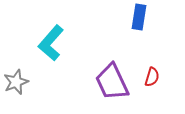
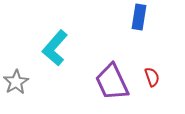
cyan L-shape: moved 4 px right, 5 px down
red semicircle: rotated 36 degrees counterclockwise
gray star: rotated 10 degrees counterclockwise
